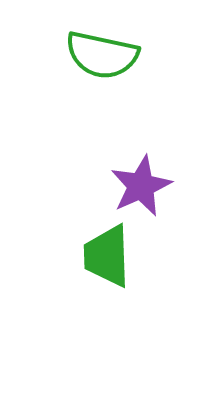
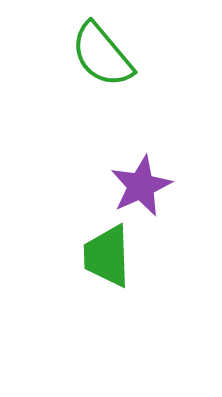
green semicircle: rotated 38 degrees clockwise
